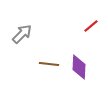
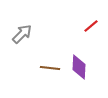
brown line: moved 1 px right, 4 px down
